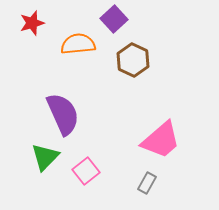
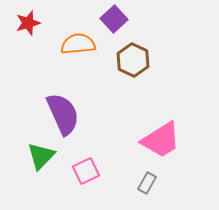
red star: moved 4 px left
pink trapezoid: rotated 9 degrees clockwise
green triangle: moved 4 px left, 1 px up
pink square: rotated 12 degrees clockwise
